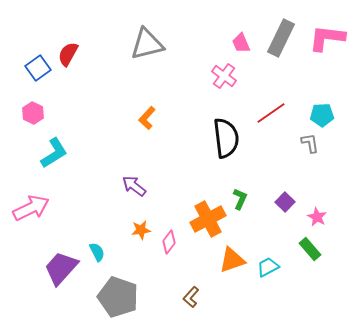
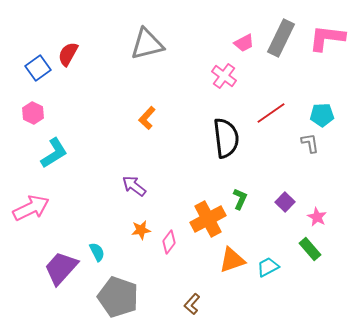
pink trapezoid: moved 3 px right; rotated 95 degrees counterclockwise
brown L-shape: moved 1 px right, 7 px down
